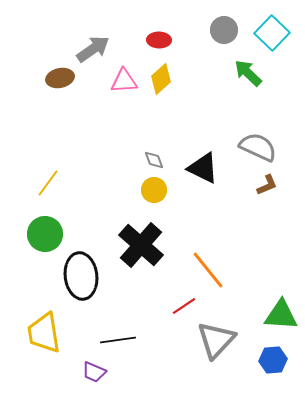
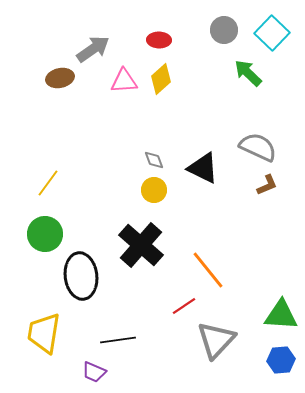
yellow trapezoid: rotated 18 degrees clockwise
blue hexagon: moved 8 px right
